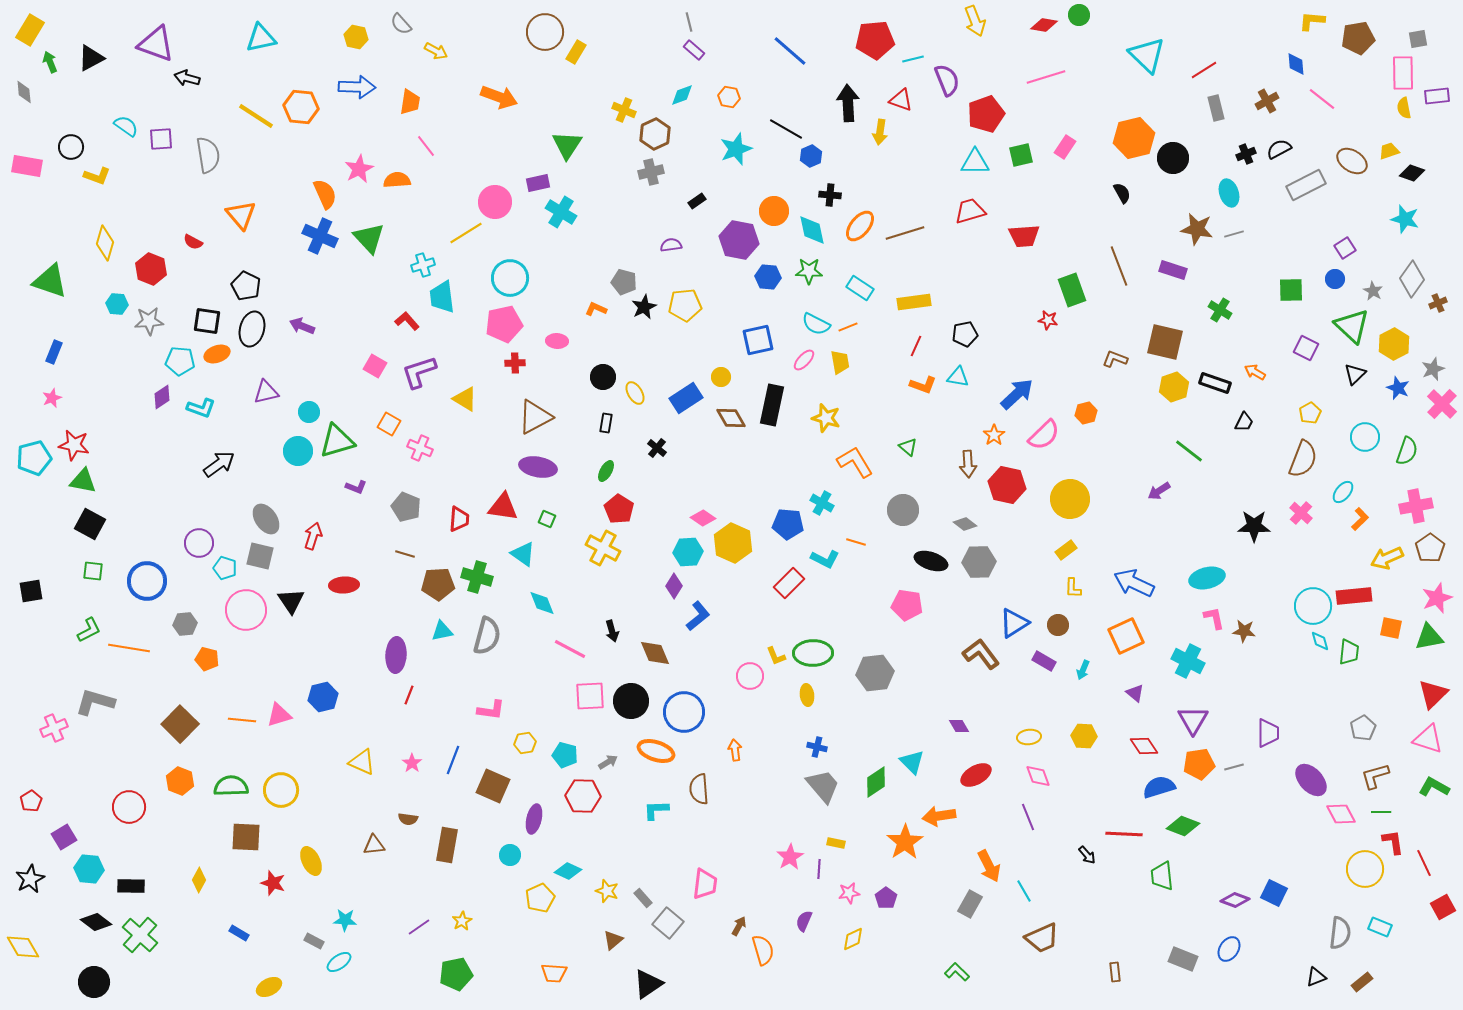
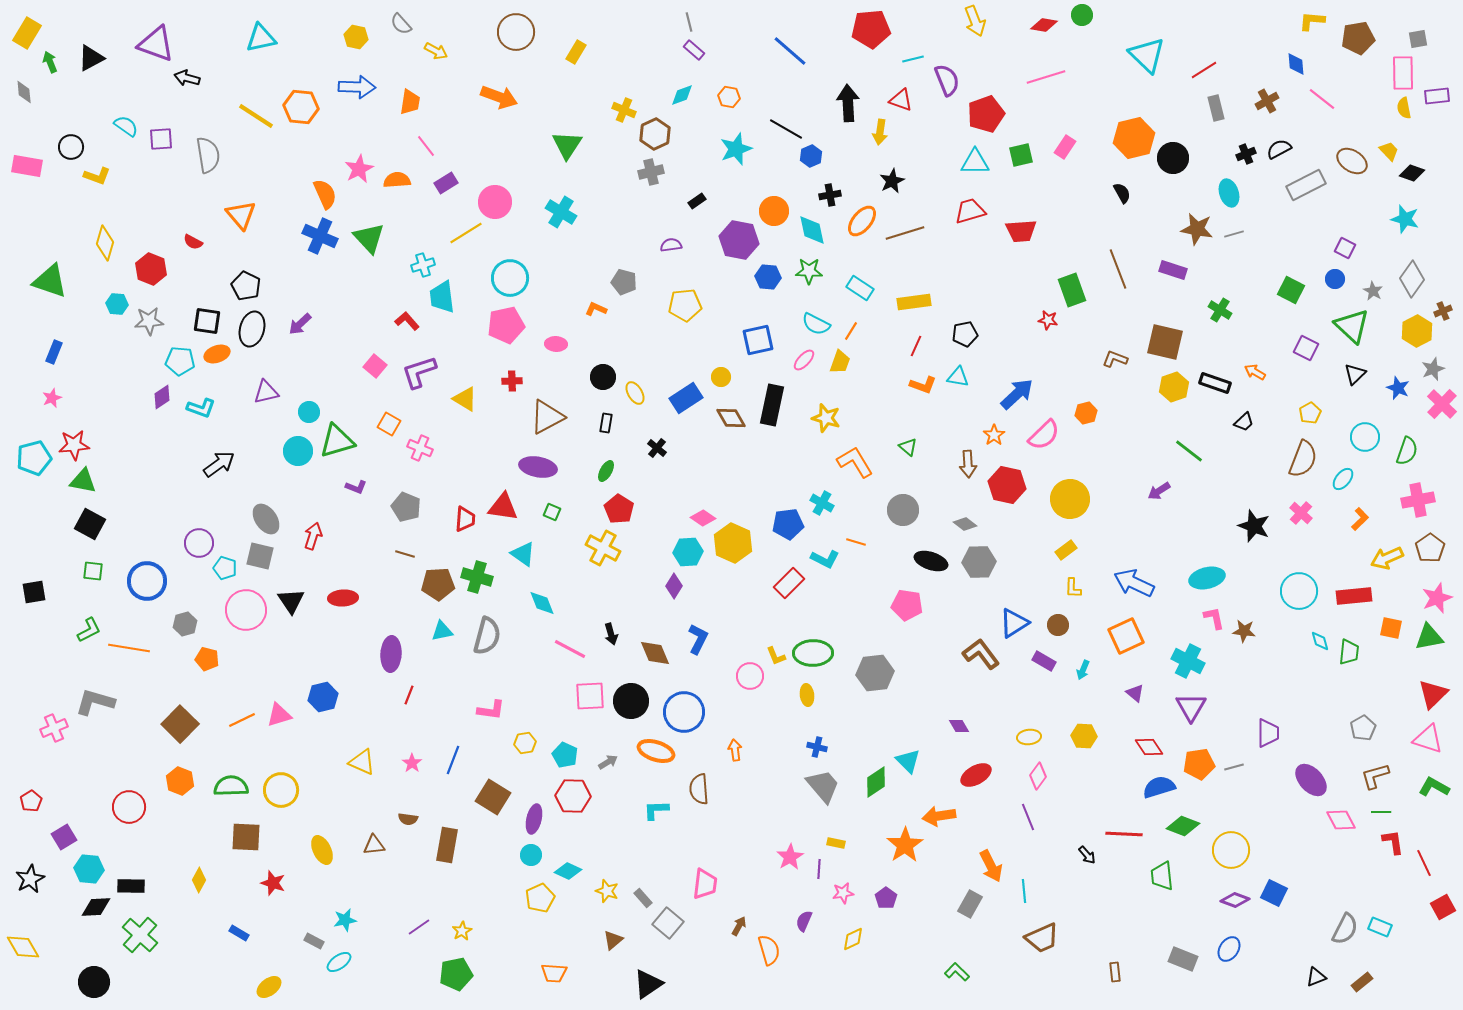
green circle at (1079, 15): moved 3 px right
yellow rectangle at (30, 30): moved 3 px left, 3 px down
brown circle at (545, 32): moved 29 px left
red pentagon at (875, 40): moved 4 px left, 11 px up
yellow trapezoid at (1389, 151): rotated 65 degrees clockwise
purple rectangle at (538, 183): moved 92 px left; rotated 20 degrees counterclockwise
black cross at (830, 195): rotated 15 degrees counterclockwise
orange ellipse at (860, 226): moved 2 px right, 5 px up
red trapezoid at (1024, 236): moved 3 px left, 5 px up
purple square at (1345, 248): rotated 30 degrees counterclockwise
brown line at (1119, 266): moved 1 px left, 3 px down
green square at (1291, 290): rotated 28 degrees clockwise
brown cross at (1438, 303): moved 5 px right, 8 px down
black star at (644, 307): moved 248 px right, 126 px up
pink pentagon at (504, 324): moved 2 px right, 1 px down
purple arrow at (302, 326): moved 2 px left, 2 px up; rotated 65 degrees counterclockwise
orange line at (848, 327): moved 3 px right, 4 px down; rotated 36 degrees counterclockwise
pink ellipse at (557, 341): moved 1 px left, 3 px down
yellow hexagon at (1394, 344): moved 23 px right, 13 px up
yellow trapezoid at (840, 362): rotated 30 degrees clockwise
red cross at (515, 363): moved 3 px left, 18 px down
pink square at (375, 366): rotated 10 degrees clockwise
brown triangle at (535, 417): moved 12 px right
black trapezoid at (1244, 422): rotated 20 degrees clockwise
red star at (74, 445): rotated 16 degrees counterclockwise
cyan ellipse at (1343, 492): moved 13 px up
pink cross at (1416, 506): moved 2 px right, 6 px up
red trapezoid at (459, 519): moved 6 px right
green square at (547, 519): moved 5 px right, 7 px up
blue pentagon at (788, 524): rotated 12 degrees counterclockwise
black star at (1254, 526): rotated 20 degrees clockwise
red ellipse at (344, 585): moved 1 px left, 13 px down
black square at (31, 591): moved 3 px right, 1 px down
cyan circle at (1313, 606): moved 14 px left, 15 px up
blue L-shape at (698, 616): moved 23 px down; rotated 24 degrees counterclockwise
gray hexagon at (185, 624): rotated 10 degrees counterclockwise
black arrow at (612, 631): moved 1 px left, 3 px down
purple ellipse at (396, 655): moved 5 px left, 1 px up
orange line at (242, 720): rotated 32 degrees counterclockwise
purple triangle at (1193, 720): moved 2 px left, 13 px up
red diamond at (1144, 746): moved 5 px right, 1 px down
cyan pentagon at (565, 755): rotated 10 degrees clockwise
cyan triangle at (912, 762): moved 4 px left, 1 px up
pink diamond at (1038, 776): rotated 56 degrees clockwise
brown square at (493, 786): moved 11 px down; rotated 8 degrees clockwise
red hexagon at (583, 796): moved 10 px left
pink diamond at (1341, 814): moved 6 px down
orange star at (905, 842): moved 3 px down
cyan circle at (510, 855): moved 21 px right
yellow ellipse at (311, 861): moved 11 px right, 11 px up
orange arrow at (989, 866): moved 2 px right
yellow circle at (1365, 869): moved 134 px left, 19 px up
cyan line at (1024, 891): rotated 25 degrees clockwise
pink star at (849, 893): moved 6 px left
cyan star at (345, 920): rotated 15 degrees counterclockwise
yellow star at (462, 921): moved 10 px down
black diamond at (96, 922): moved 15 px up; rotated 40 degrees counterclockwise
gray semicircle at (1340, 933): moved 5 px right, 4 px up; rotated 20 degrees clockwise
orange semicircle at (763, 950): moved 6 px right
yellow ellipse at (269, 987): rotated 10 degrees counterclockwise
